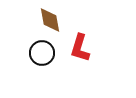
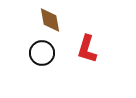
red L-shape: moved 7 px right, 1 px down
